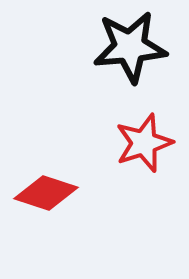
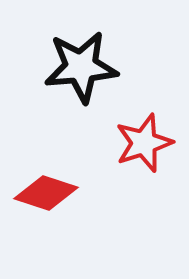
black star: moved 49 px left, 20 px down
